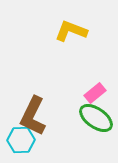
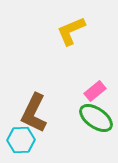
yellow L-shape: rotated 44 degrees counterclockwise
pink rectangle: moved 2 px up
brown L-shape: moved 1 px right, 3 px up
